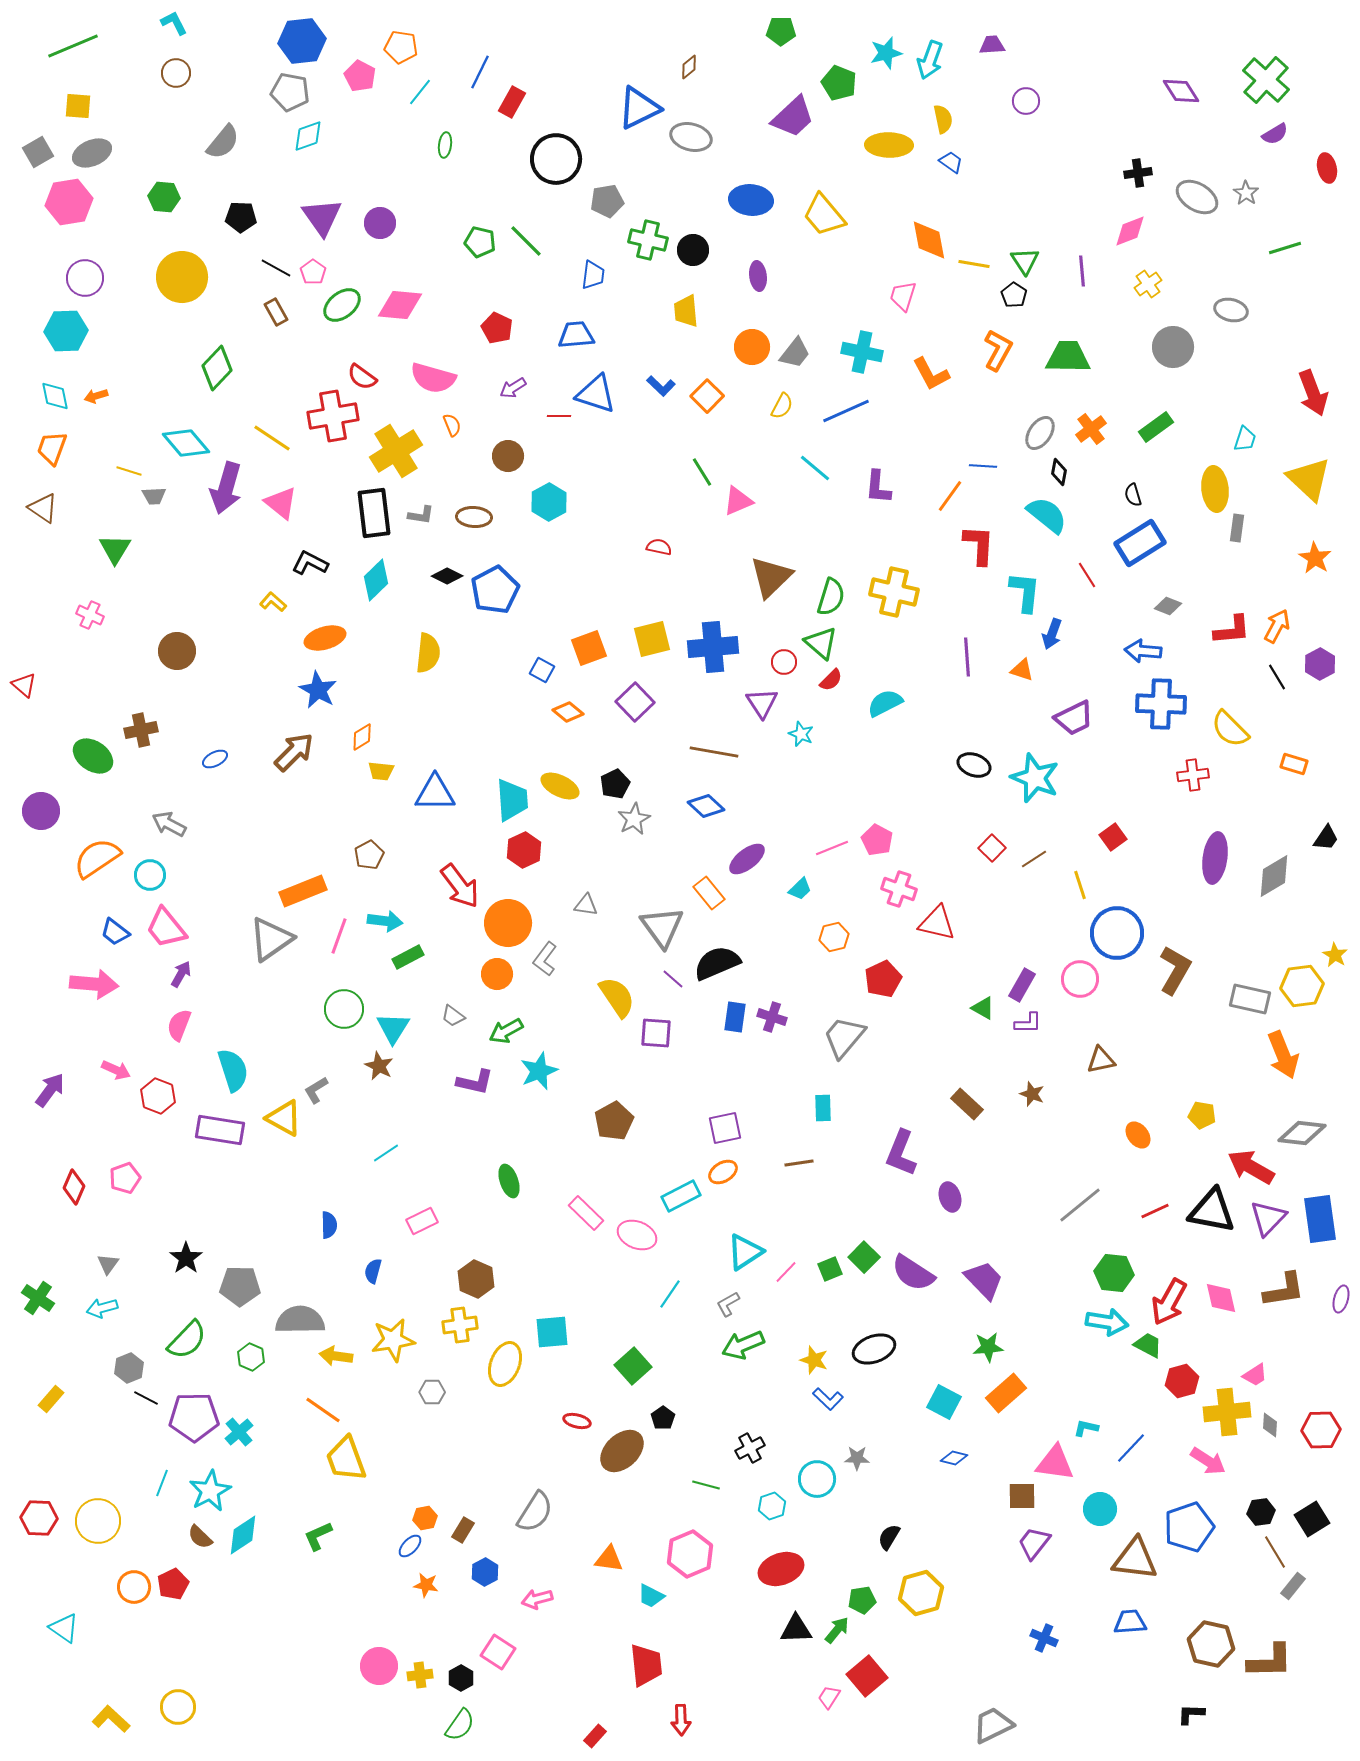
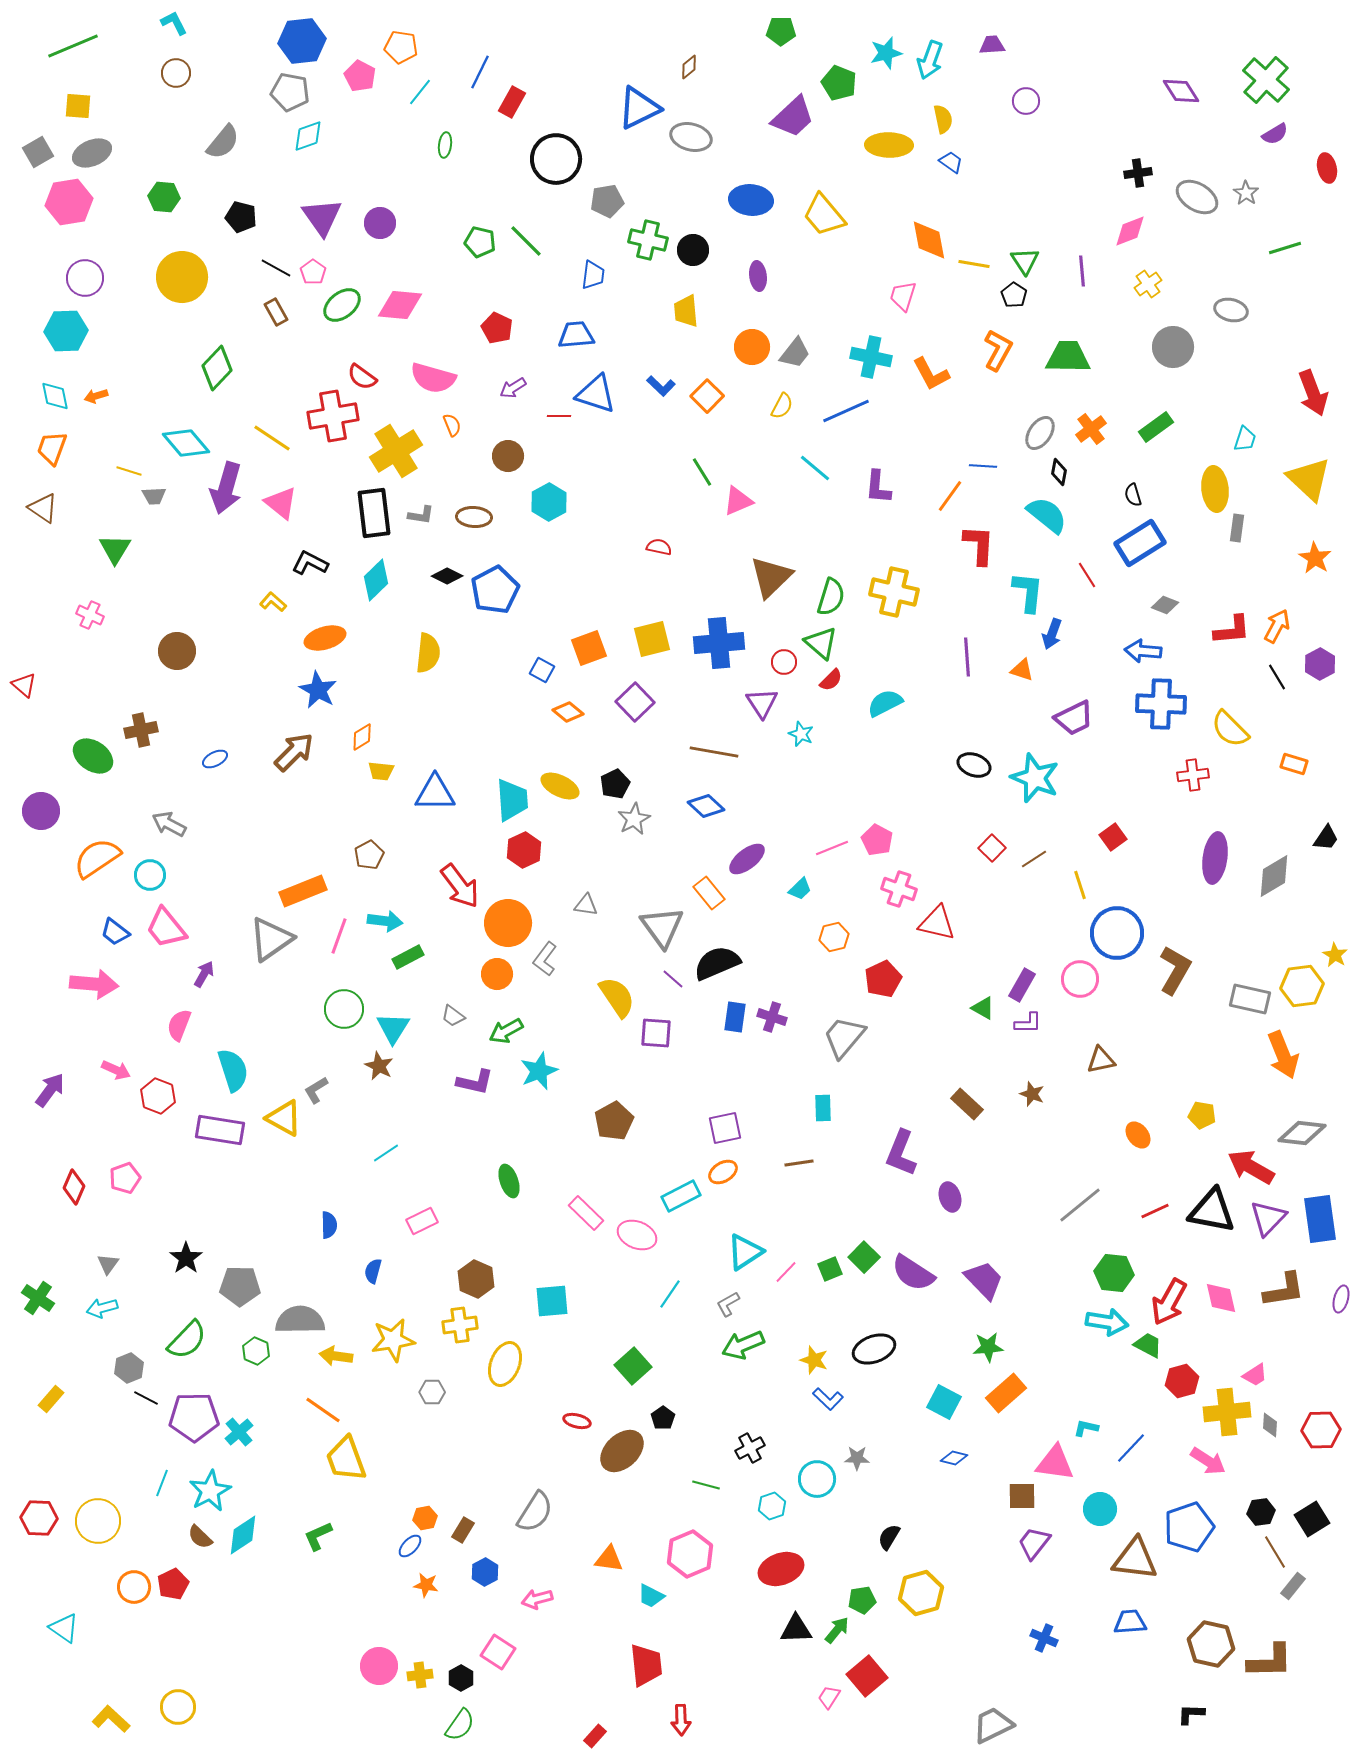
black pentagon at (241, 217): rotated 12 degrees clockwise
cyan cross at (862, 352): moved 9 px right, 5 px down
cyan L-shape at (1025, 592): moved 3 px right
gray diamond at (1168, 606): moved 3 px left, 1 px up
blue cross at (713, 647): moved 6 px right, 4 px up
purple arrow at (181, 974): moved 23 px right
cyan square at (552, 1332): moved 31 px up
green hexagon at (251, 1357): moved 5 px right, 6 px up
